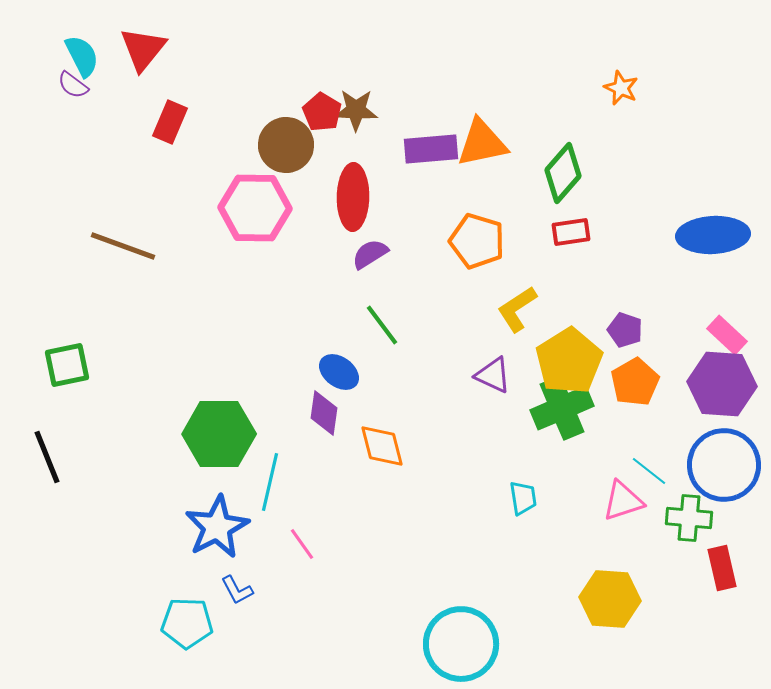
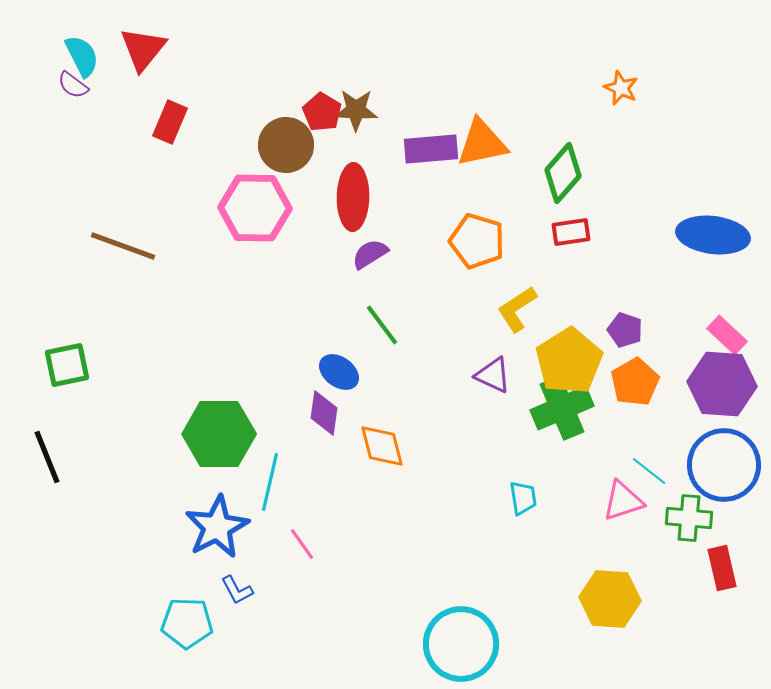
blue ellipse at (713, 235): rotated 10 degrees clockwise
